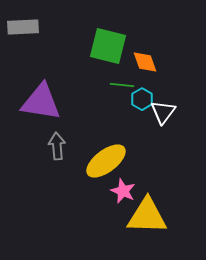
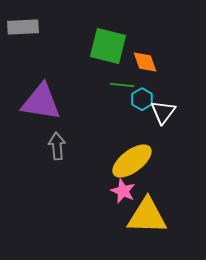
yellow ellipse: moved 26 px right
